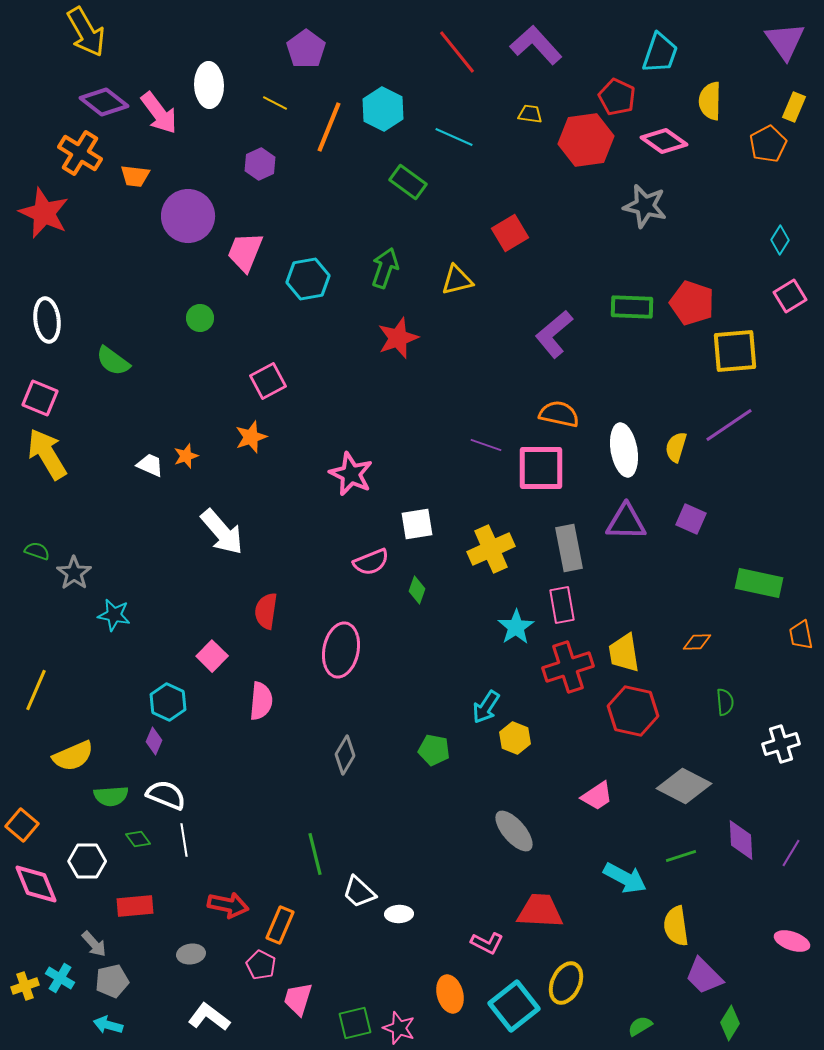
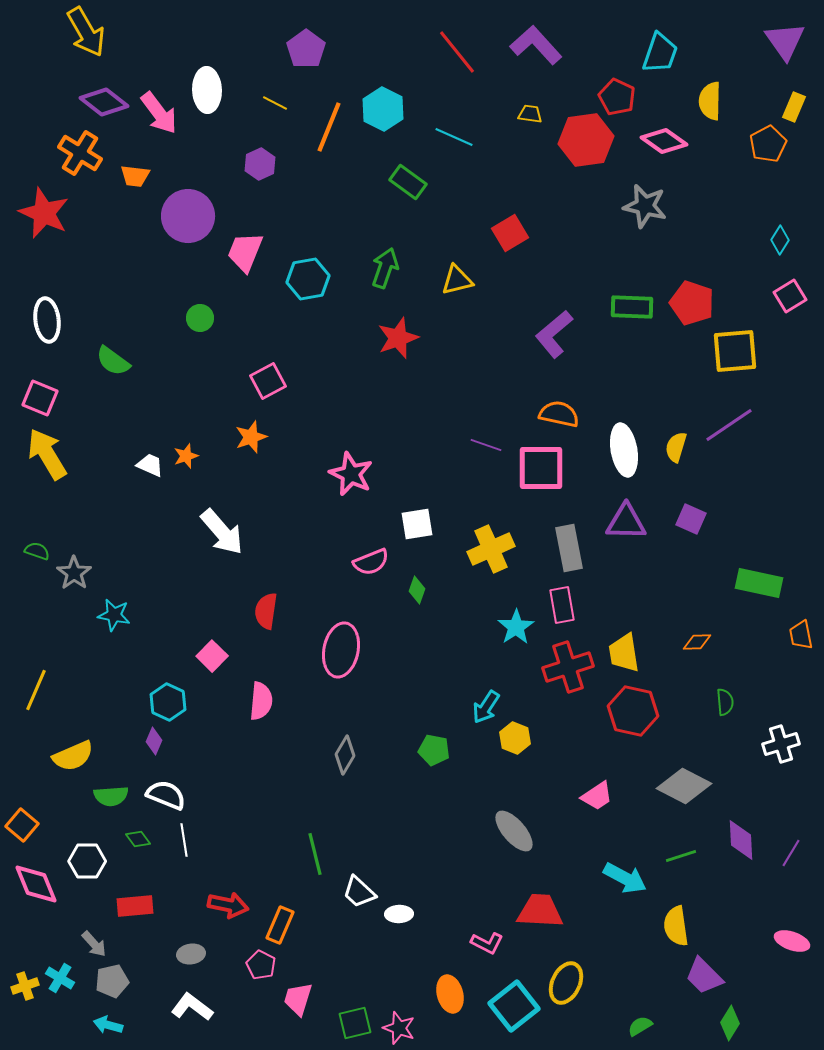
white ellipse at (209, 85): moved 2 px left, 5 px down
white L-shape at (209, 1017): moved 17 px left, 10 px up
